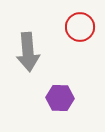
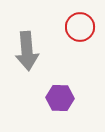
gray arrow: moved 1 px left, 1 px up
